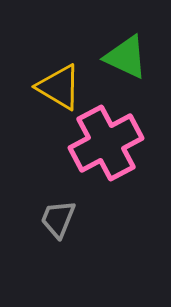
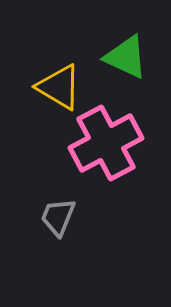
gray trapezoid: moved 2 px up
